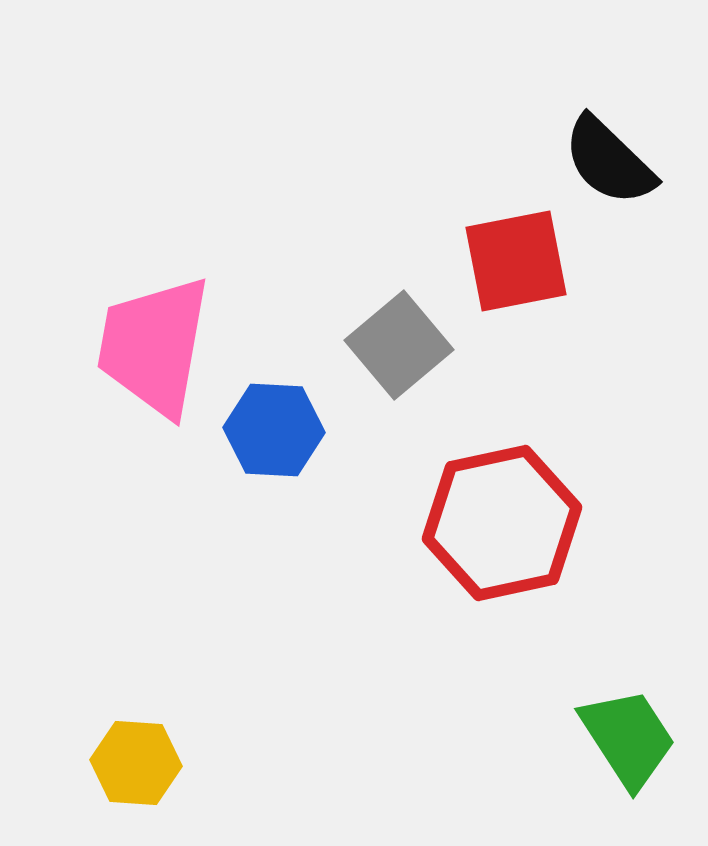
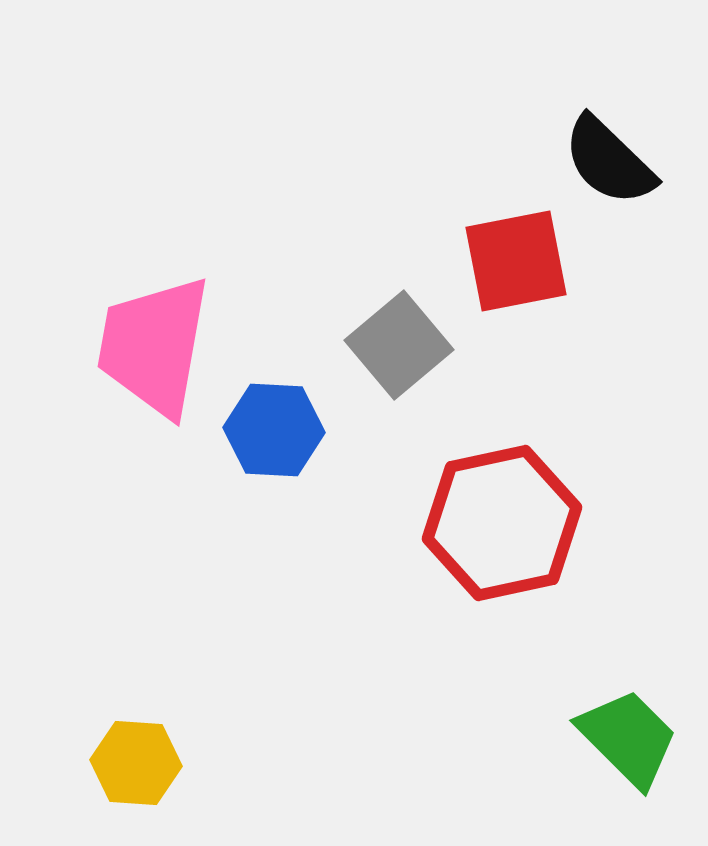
green trapezoid: rotated 12 degrees counterclockwise
